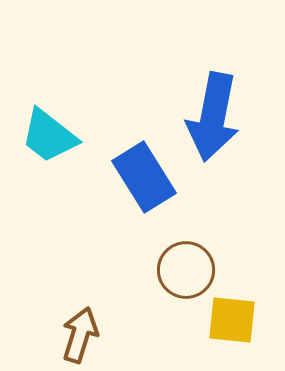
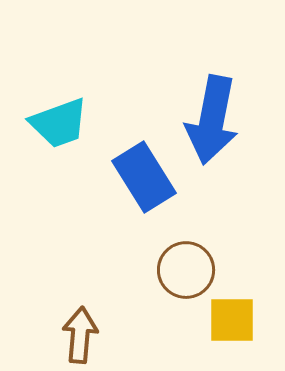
blue arrow: moved 1 px left, 3 px down
cyan trapezoid: moved 10 px right, 13 px up; rotated 58 degrees counterclockwise
yellow square: rotated 6 degrees counterclockwise
brown arrow: rotated 12 degrees counterclockwise
